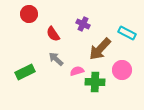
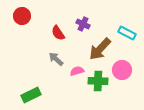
red circle: moved 7 px left, 2 px down
red semicircle: moved 5 px right, 1 px up
green rectangle: moved 6 px right, 23 px down
green cross: moved 3 px right, 1 px up
